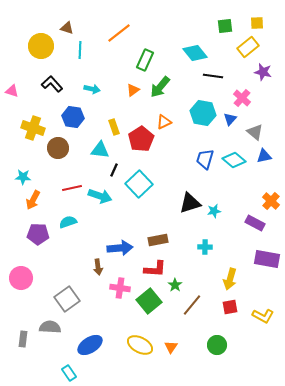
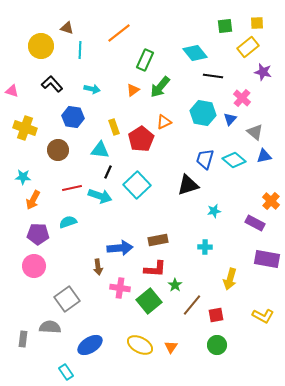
yellow cross at (33, 128): moved 8 px left
brown circle at (58, 148): moved 2 px down
black line at (114, 170): moved 6 px left, 2 px down
cyan square at (139, 184): moved 2 px left, 1 px down
black triangle at (190, 203): moved 2 px left, 18 px up
pink circle at (21, 278): moved 13 px right, 12 px up
red square at (230, 307): moved 14 px left, 8 px down
cyan rectangle at (69, 373): moved 3 px left, 1 px up
